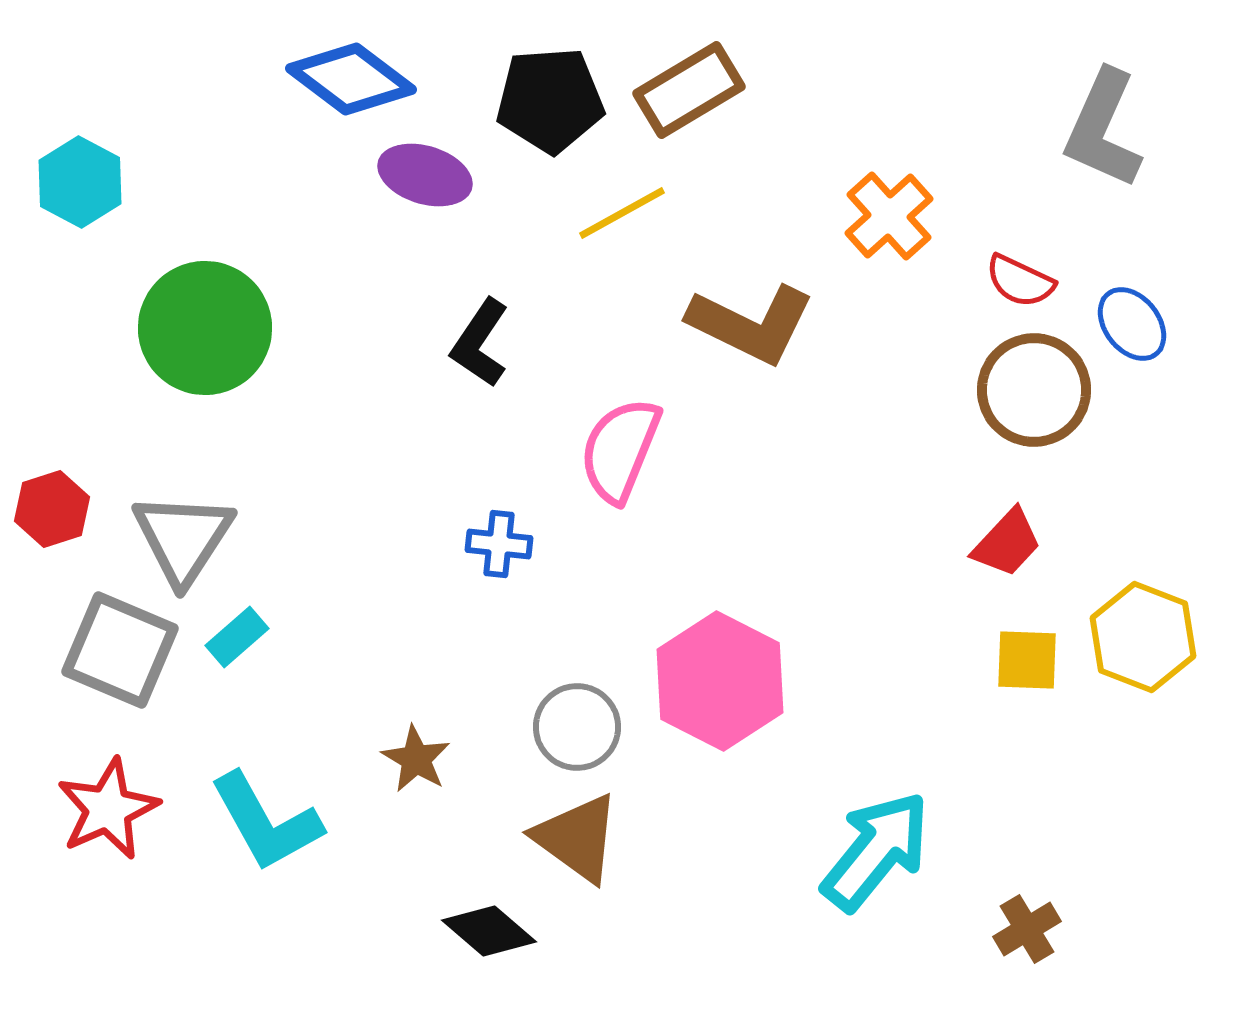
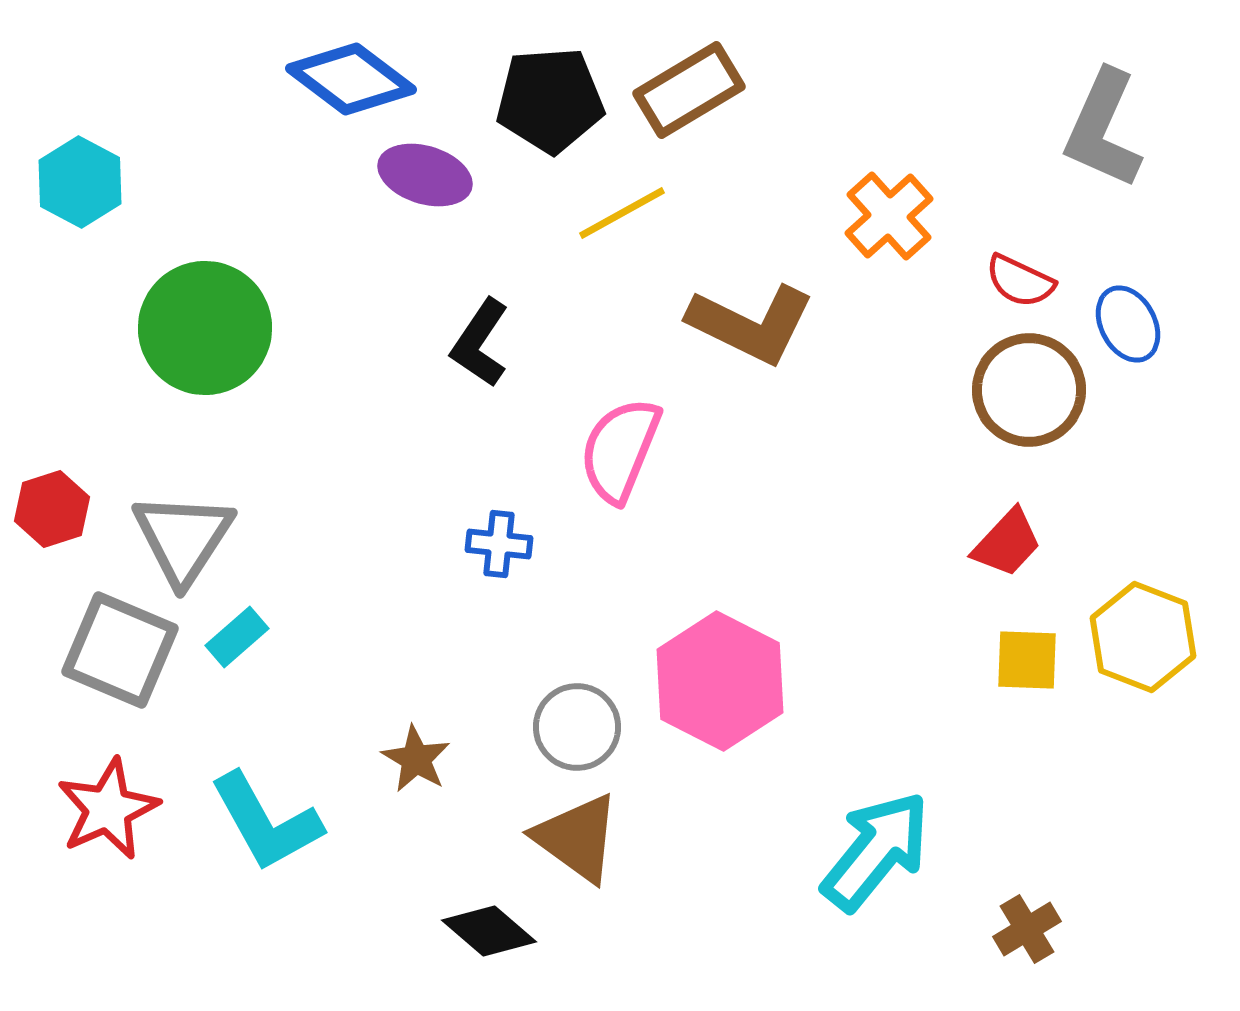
blue ellipse: moved 4 px left; rotated 10 degrees clockwise
brown circle: moved 5 px left
